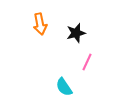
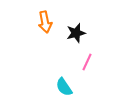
orange arrow: moved 5 px right, 2 px up
